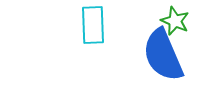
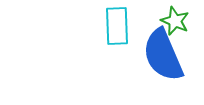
cyan rectangle: moved 24 px right, 1 px down
